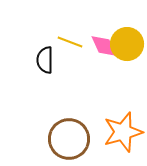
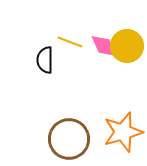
yellow circle: moved 2 px down
